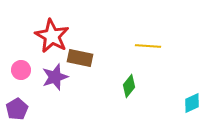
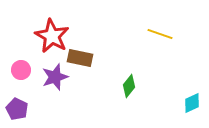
yellow line: moved 12 px right, 12 px up; rotated 15 degrees clockwise
purple pentagon: rotated 15 degrees counterclockwise
